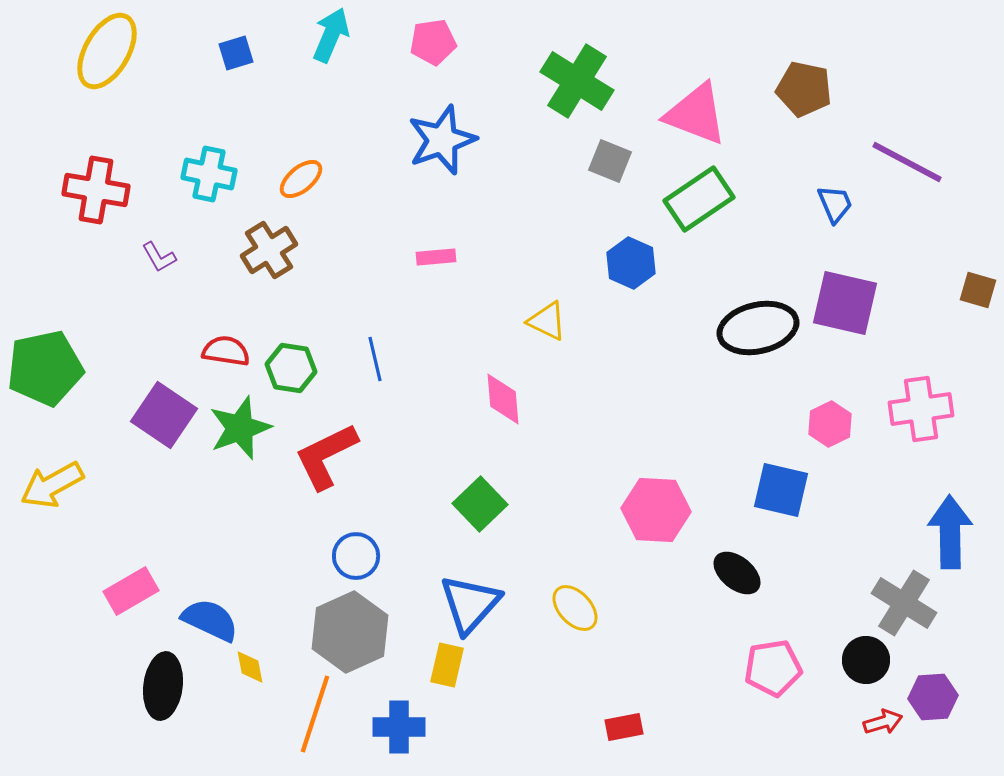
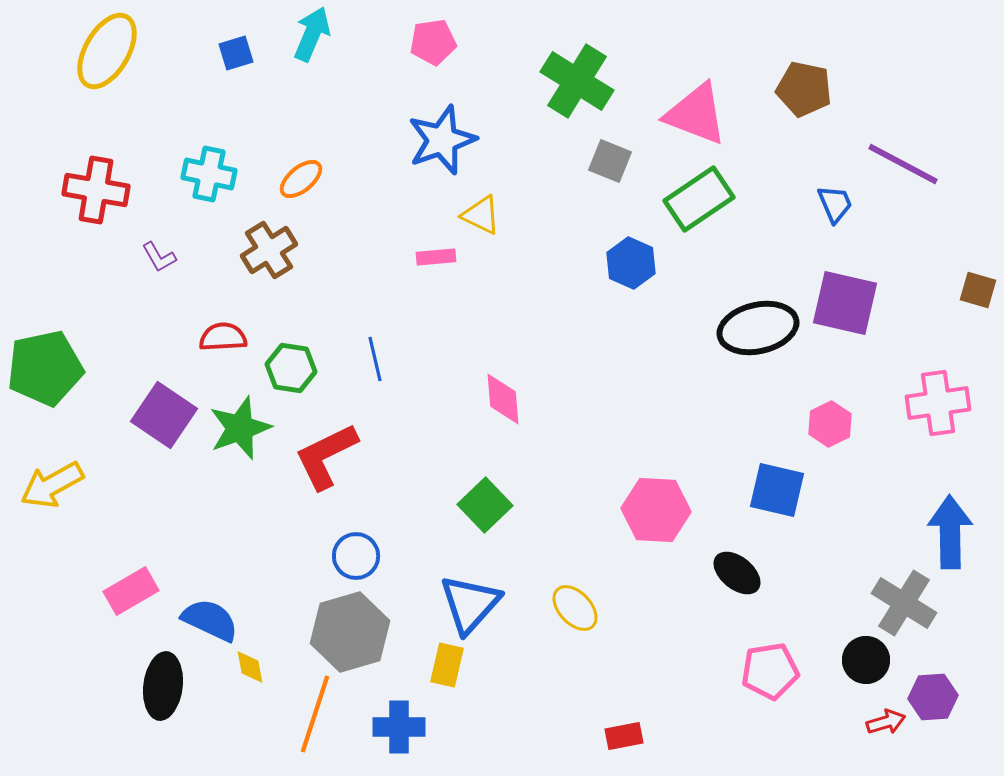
cyan arrow at (331, 35): moved 19 px left, 1 px up
purple line at (907, 162): moved 4 px left, 2 px down
yellow triangle at (547, 321): moved 66 px left, 106 px up
red semicircle at (226, 351): moved 3 px left, 14 px up; rotated 12 degrees counterclockwise
pink cross at (921, 409): moved 17 px right, 6 px up
blue square at (781, 490): moved 4 px left
green square at (480, 504): moved 5 px right, 1 px down
gray hexagon at (350, 632): rotated 8 degrees clockwise
pink pentagon at (773, 668): moved 3 px left, 3 px down
red arrow at (883, 722): moved 3 px right
red rectangle at (624, 727): moved 9 px down
